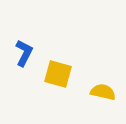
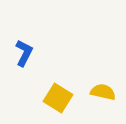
yellow square: moved 24 px down; rotated 16 degrees clockwise
